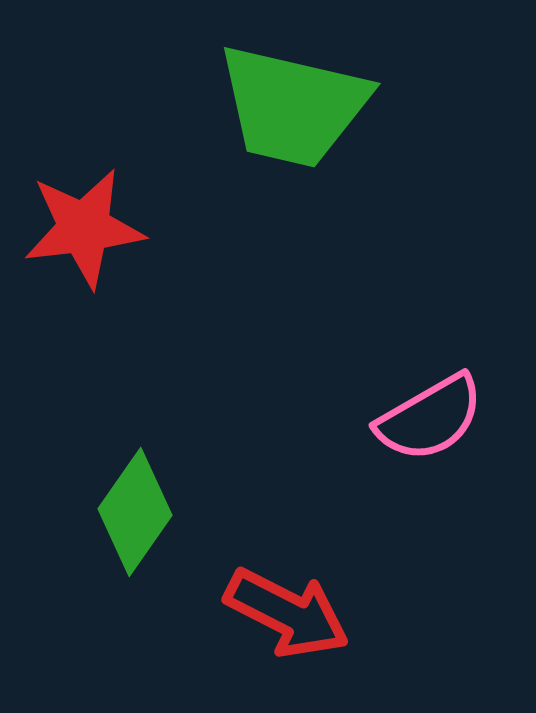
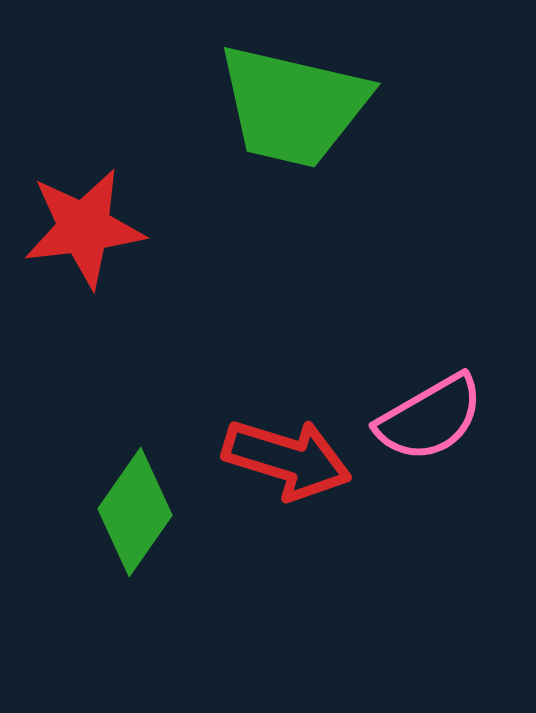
red arrow: moved 154 px up; rotated 10 degrees counterclockwise
